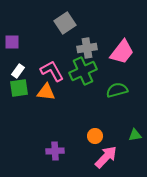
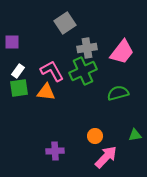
green semicircle: moved 1 px right, 3 px down
